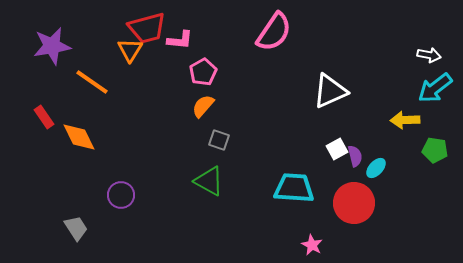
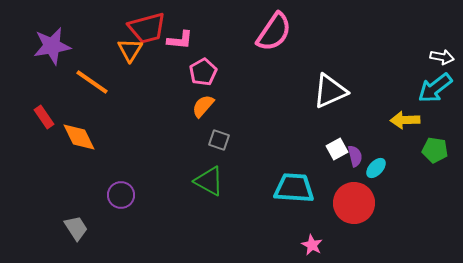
white arrow: moved 13 px right, 2 px down
